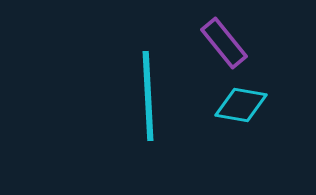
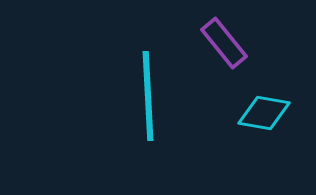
cyan diamond: moved 23 px right, 8 px down
